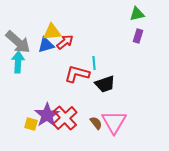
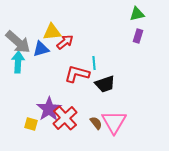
blue triangle: moved 5 px left, 4 px down
purple star: moved 2 px right, 6 px up
